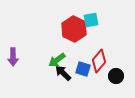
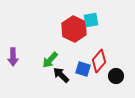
green arrow: moved 7 px left; rotated 12 degrees counterclockwise
black arrow: moved 2 px left, 2 px down
